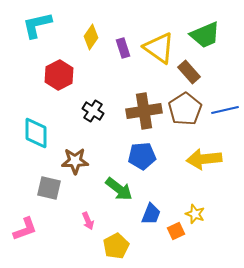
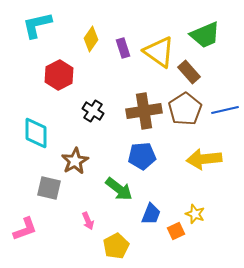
yellow diamond: moved 2 px down
yellow triangle: moved 4 px down
brown star: rotated 28 degrees counterclockwise
